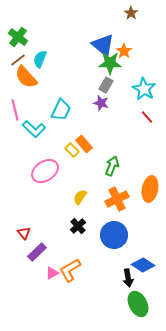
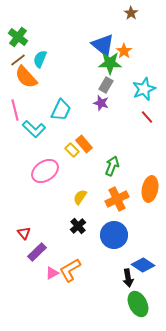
cyan star: rotated 20 degrees clockwise
